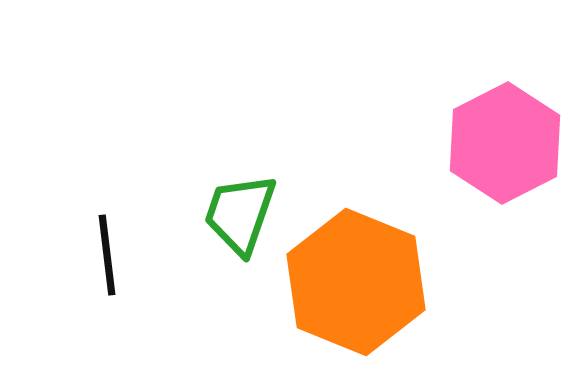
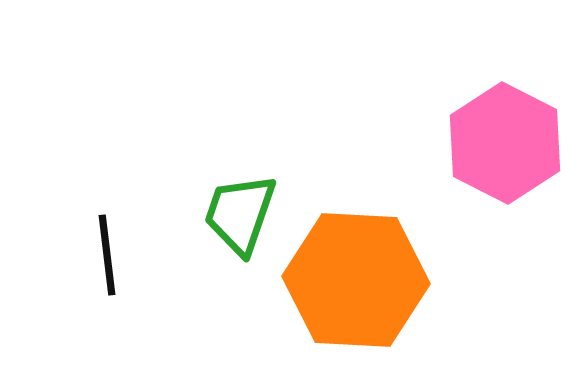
pink hexagon: rotated 6 degrees counterclockwise
orange hexagon: moved 2 px up; rotated 19 degrees counterclockwise
